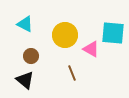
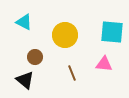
cyan triangle: moved 1 px left, 2 px up
cyan square: moved 1 px left, 1 px up
pink triangle: moved 13 px right, 15 px down; rotated 24 degrees counterclockwise
brown circle: moved 4 px right, 1 px down
